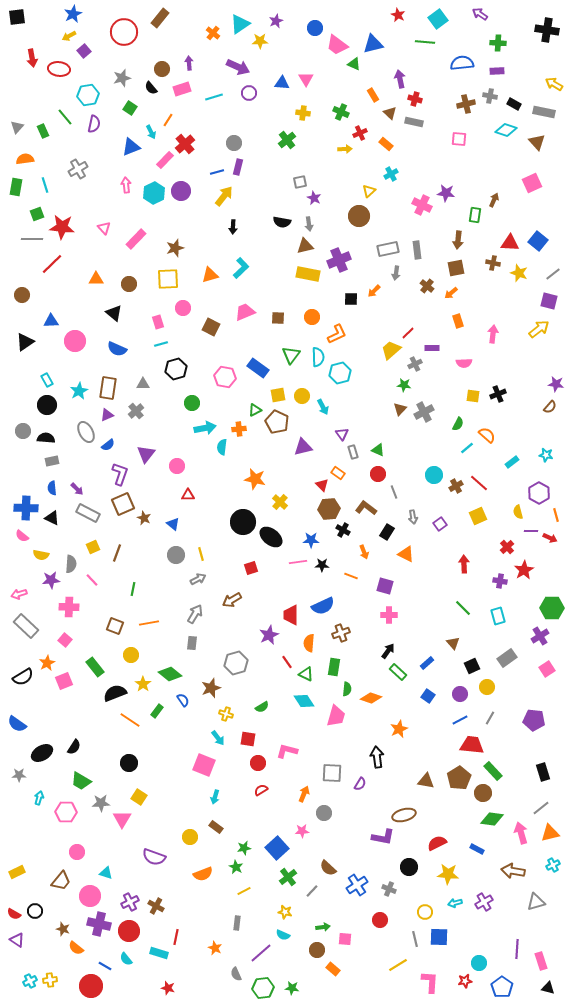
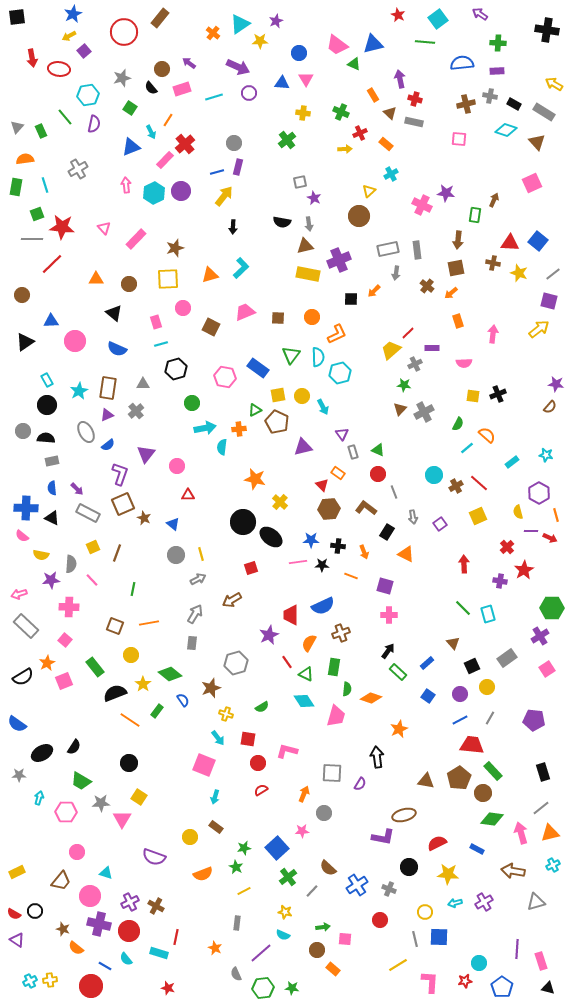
blue circle at (315, 28): moved 16 px left, 25 px down
purple arrow at (189, 63): rotated 48 degrees counterclockwise
gray rectangle at (544, 112): rotated 20 degrees clockwise
green rectangle at (43, 131): moved 2 px left
pink rectangle at (158, 322): moved 2 px left
black cross at (343, 530): moved 5 px left, 16 px down; rotated 24 degrees counterclockwise
cyan rectangle at (498, 616): moved 10 px left, 2 px up
orange semicircle at (309, 643): rotated 24 degrees clockwise
